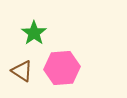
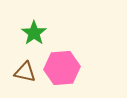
brown triangle: moved 3 px right, 1 px down; rotated 20 degrees counterclockwise
